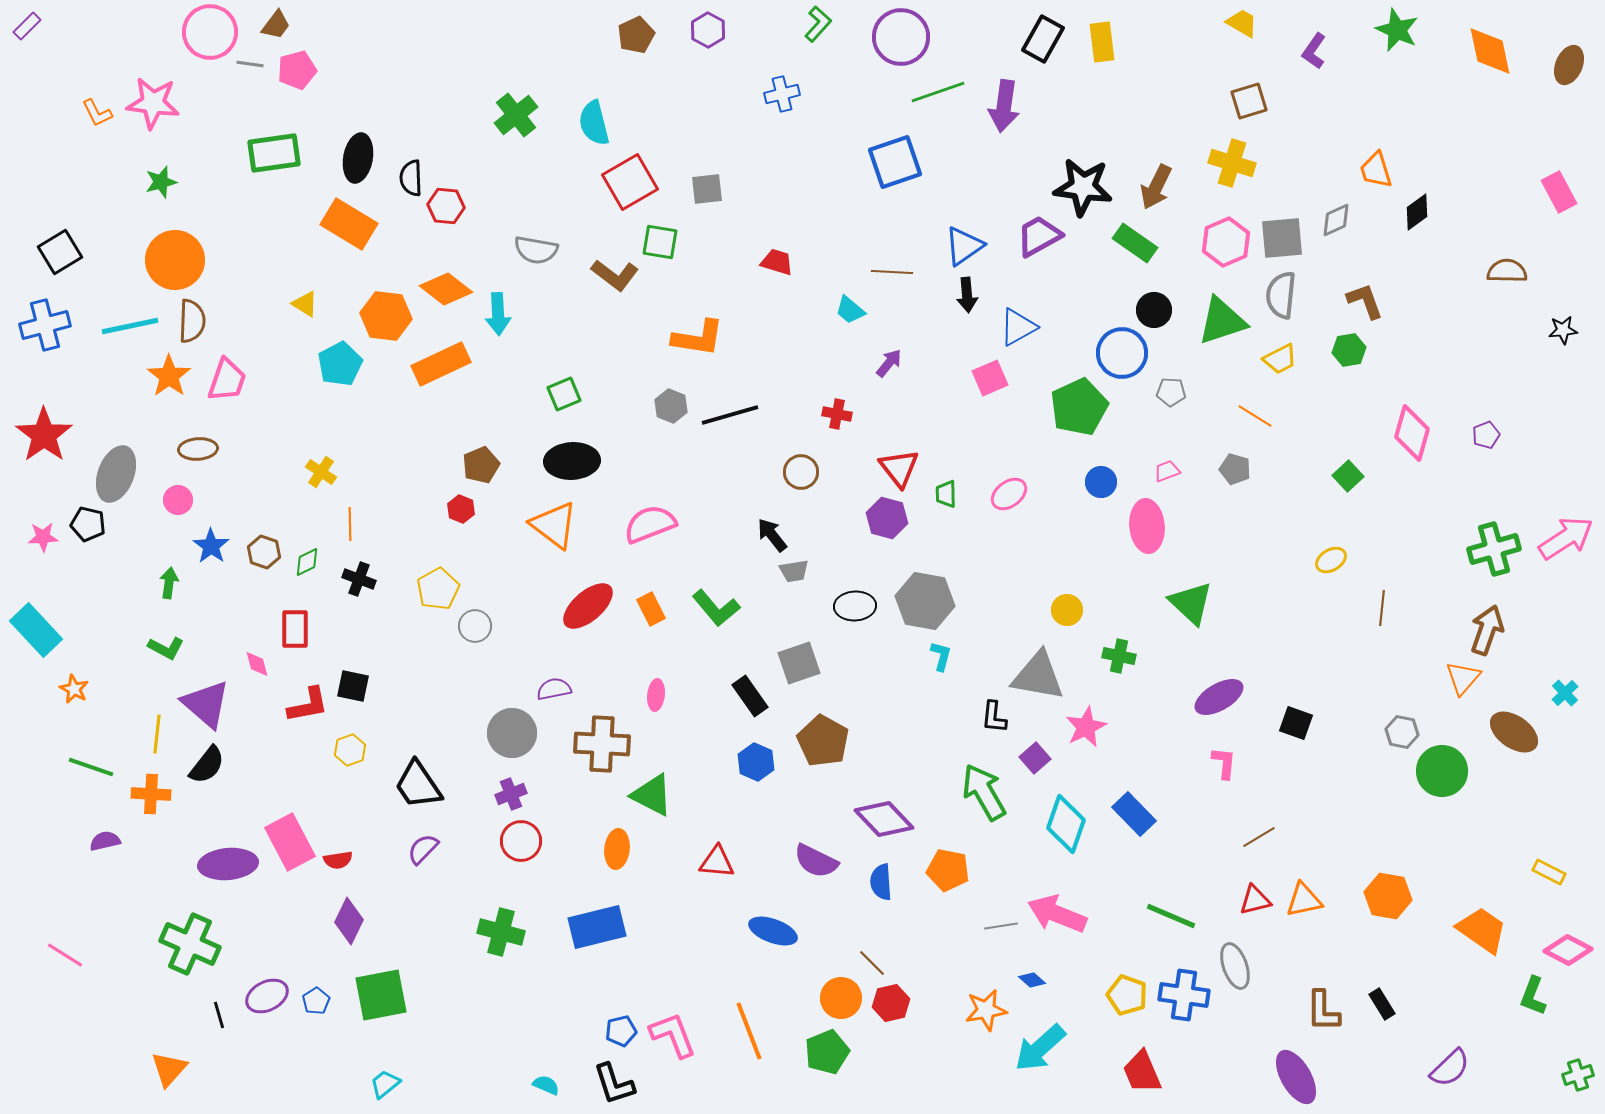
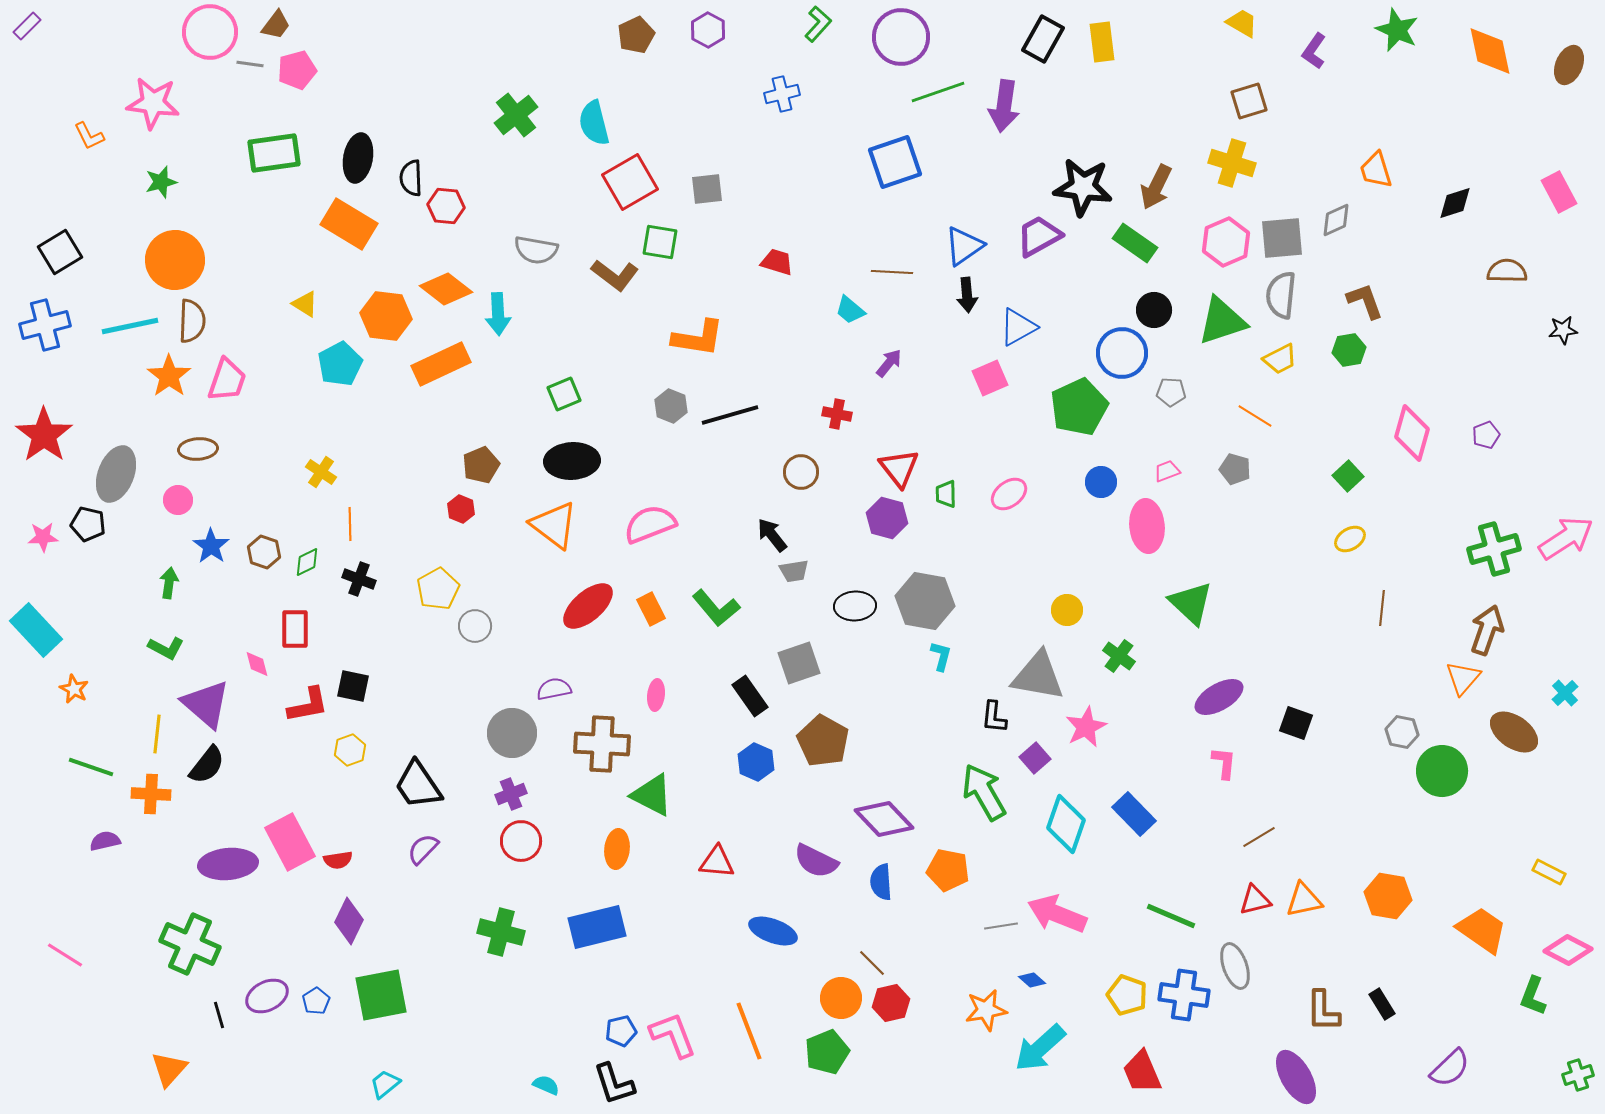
orange L-shape at (97, 113): moved 8 px left, 23 px down
black diamond at (1417, 212): moved 38 px right, 9 px up; rotated 18 degrees clockwise
yellow ellipse at (1331, 560): moved 19 px right, 21 px up
green cross at (1119, 656): rotated 24 degrees clockwise
